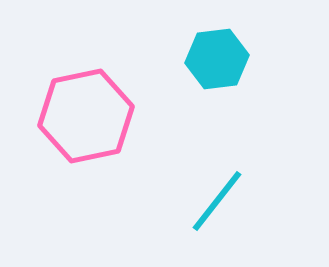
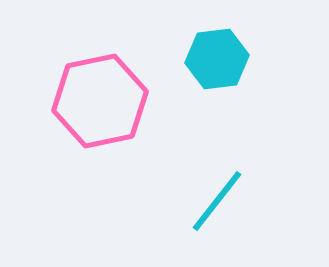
pink hexagon: moved 14 px right, 15 px up
